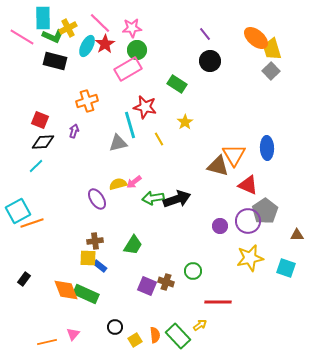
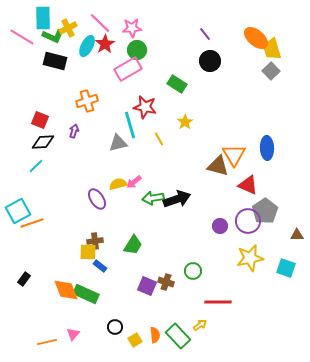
yellow square at (88, 258): moved 6 px up
